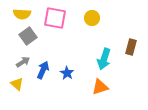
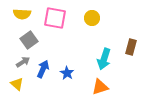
gray square: moved 1 px right, 4 px down
blue arrow: moved 1 px up
